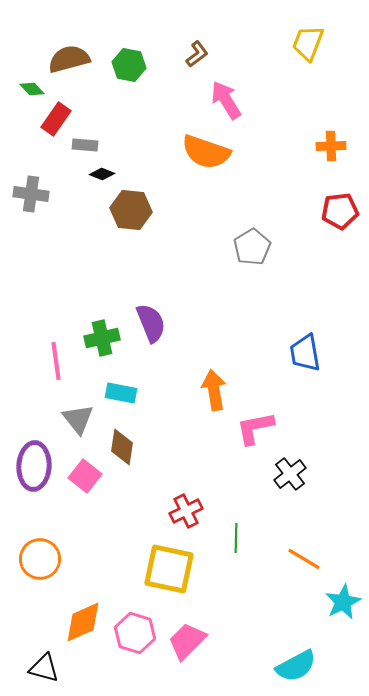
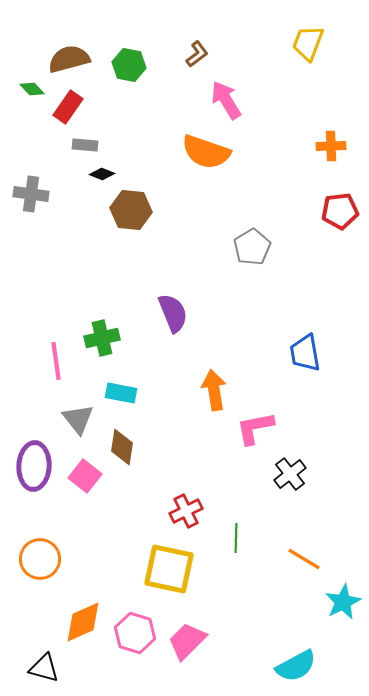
red rectangle: moved 12 px right, 12 px up
purple semicircle: moved 22 px right, 10 px up
